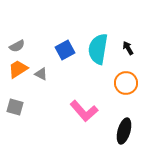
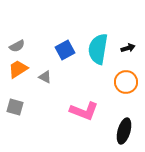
black arrow: rotated 104 degrees clockwise
gray triangle: moved 4 px right, 3 px down
orange circle: moved 1 px up
pink L-shape: rotated 28 degrees counterclockwise
